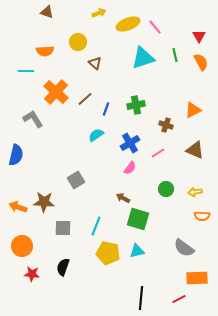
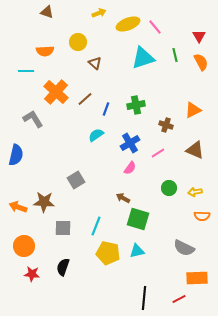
green circle at (166, 189): moved 3 px right, 1 px up
orange circle at (22, 246): moved 2 px right
gray semicircle at (184, 248): rotated 10 degrees counterclockwise
black line at (141, 298): moved 3 px right
